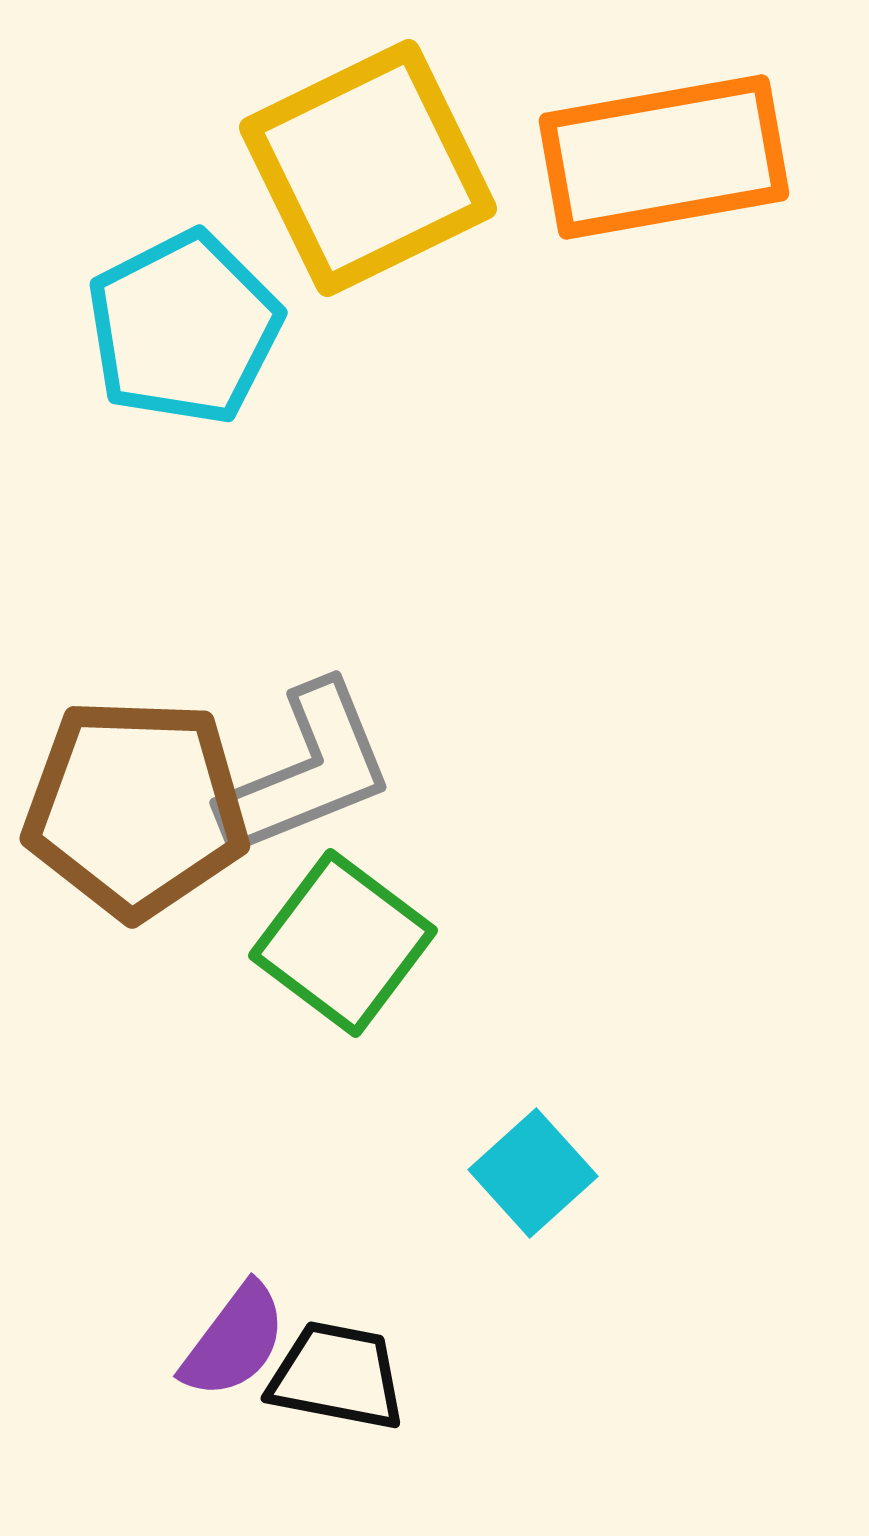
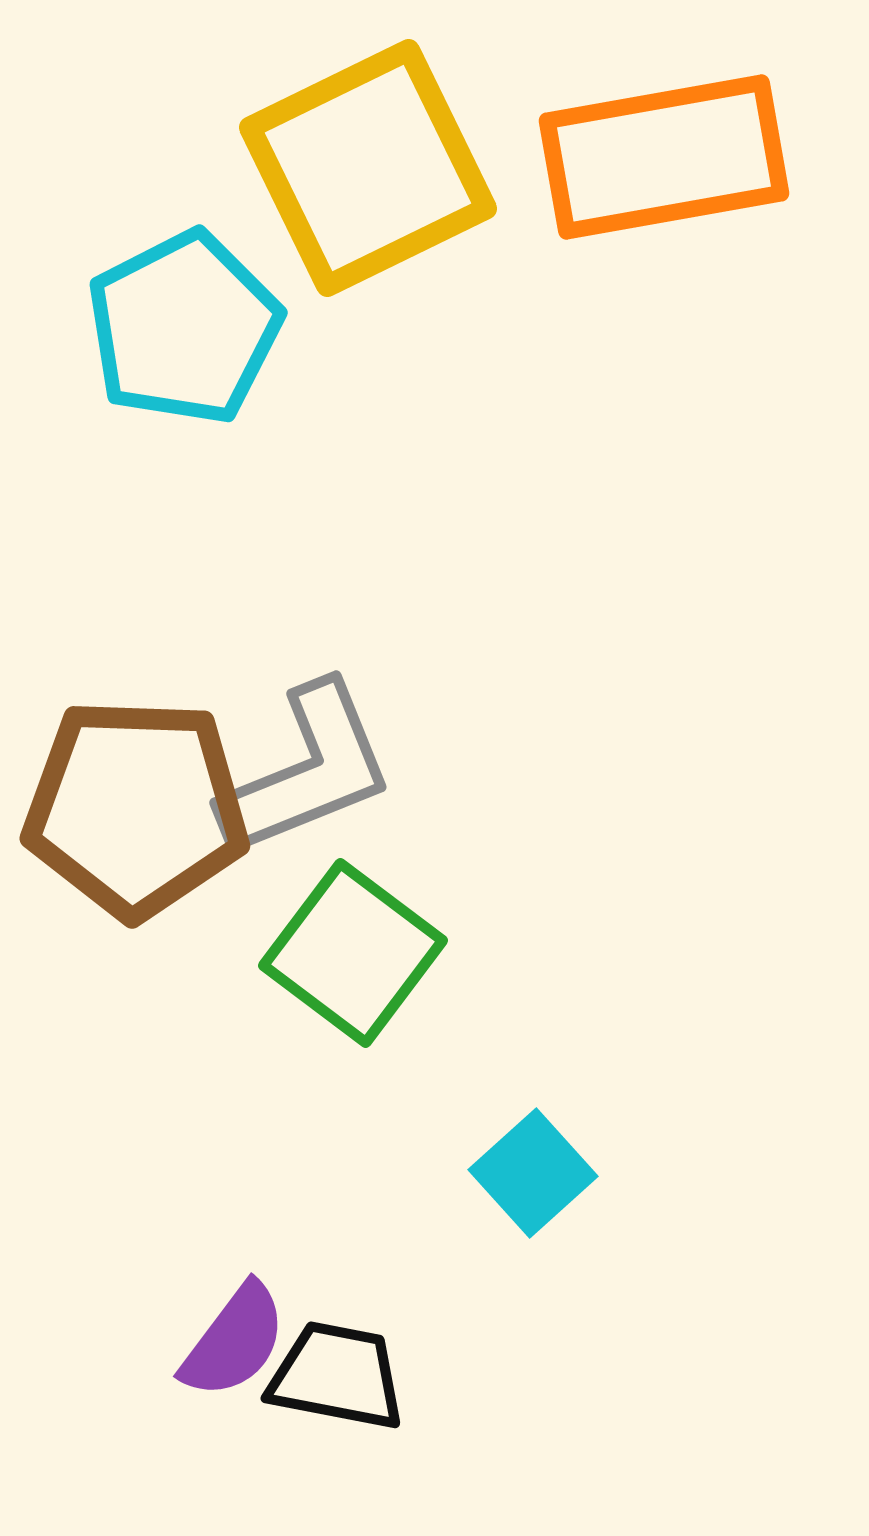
green square: moved 10 px right, 10 px down
